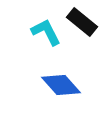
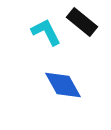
blue diamond: moved 2 px right; rotated 12 degrees clockwise
